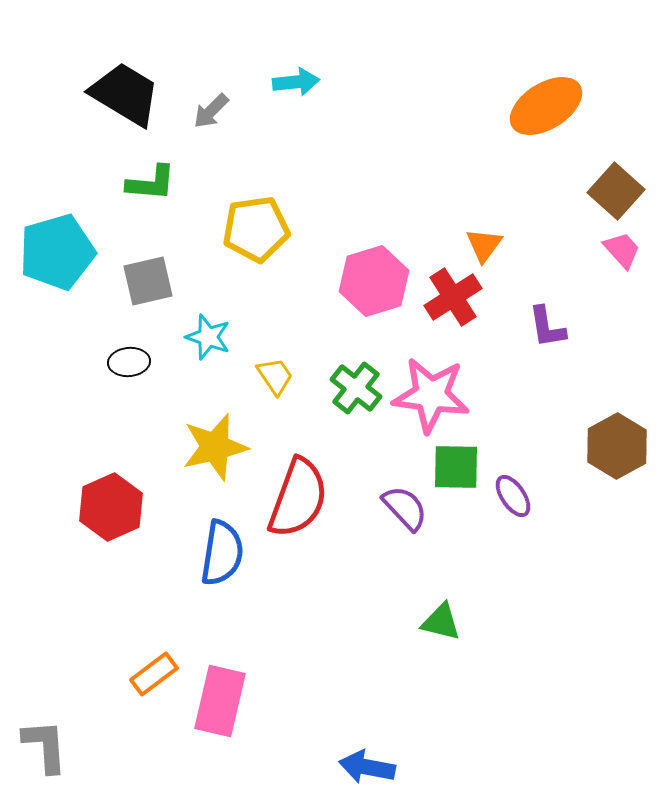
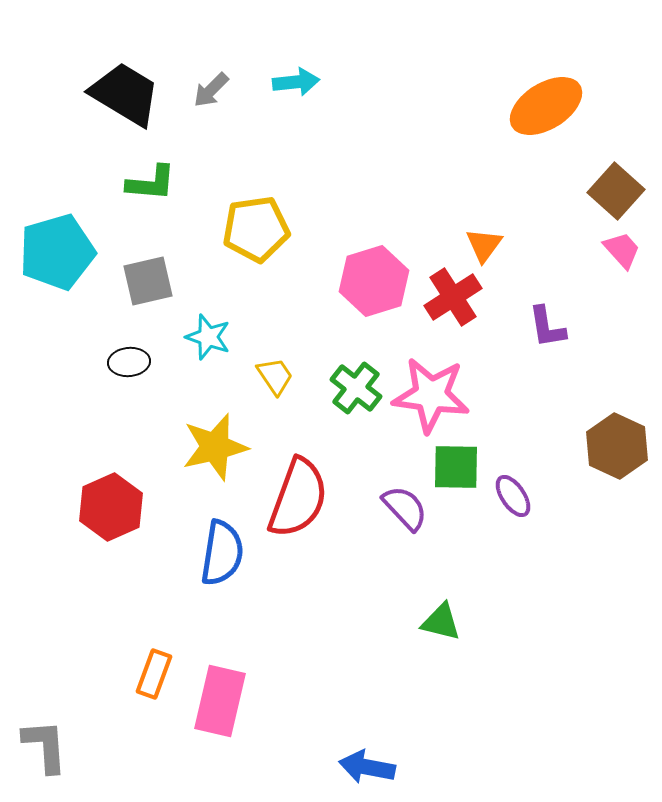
gray arrow: moved 21 px up
brown hexagon: rotated 6 degrees counterclockwise
orange rectangle: rotated 33 degrees counterclockwise
